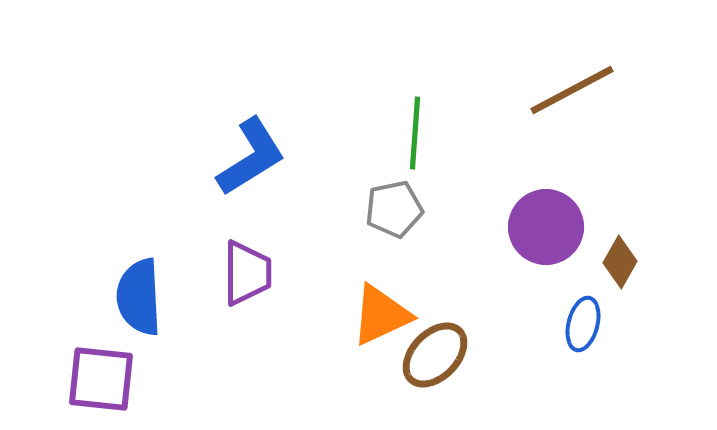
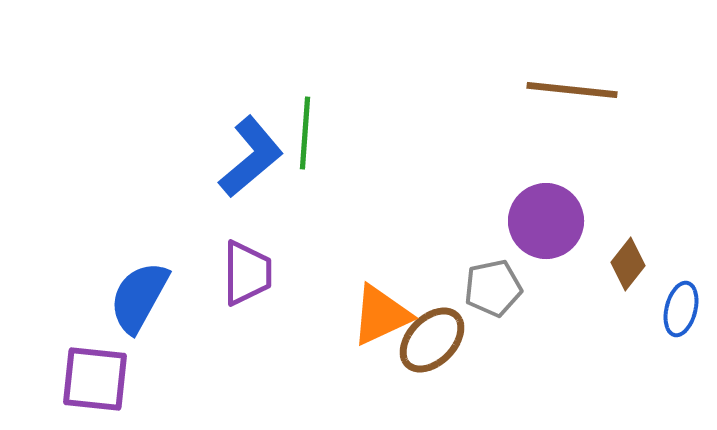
brown line: rotated 34 degrees clockwise
green line: moved 110 px left
blue L-shape: rotated 8 degrees counterclockwise
gray pentagon: moved 99 px right, 79 px down
purple circle: moved 6 px up
brown diamond: moved 8 px right, 2 px down; rotated 9 degrees clockwise
blue semicircle: rotated 32 degrees clockwise
blue ellipse: moved 98 px right, 15 px up
brown ellipse: moved 3 px left, 15 px up
purple square: moved 6 px left
